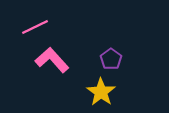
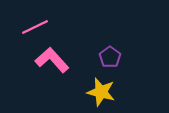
purple pentagon: moved 1 px left, 2 px up
yellow star: rotated 20 degrees counterclockwise
